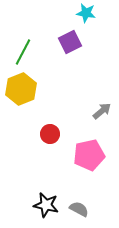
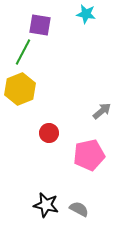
cyan star: moved 1 px down
purple square: moved 30 px left, 17 px up; rotated 35 degrees clockwise
yellow hexagon: moved 1 px left
red circle: moved 1 px left, 1 px up
